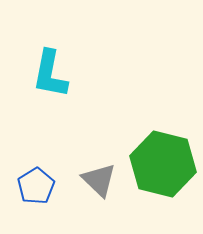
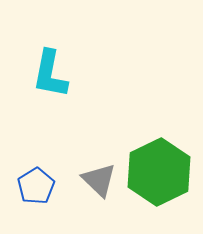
green hexagon: moved 4 px left, 8 px down; rotated 20 degrees clockwise
